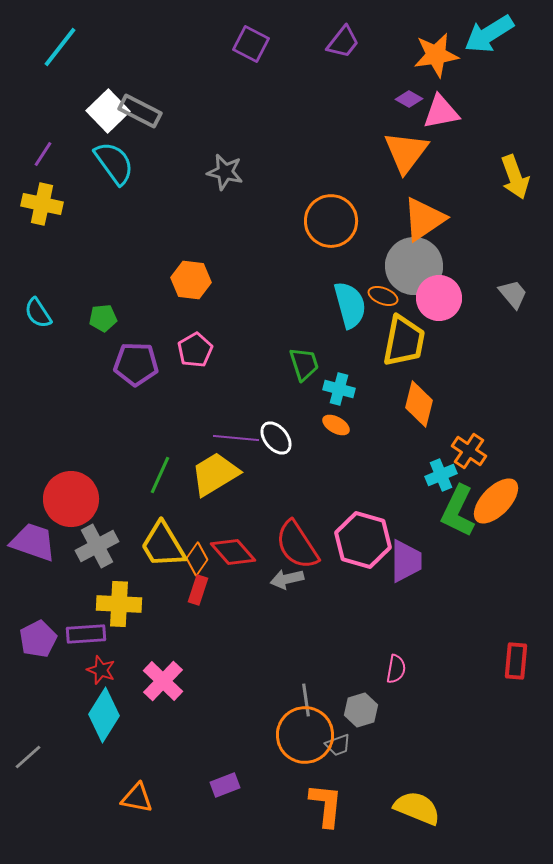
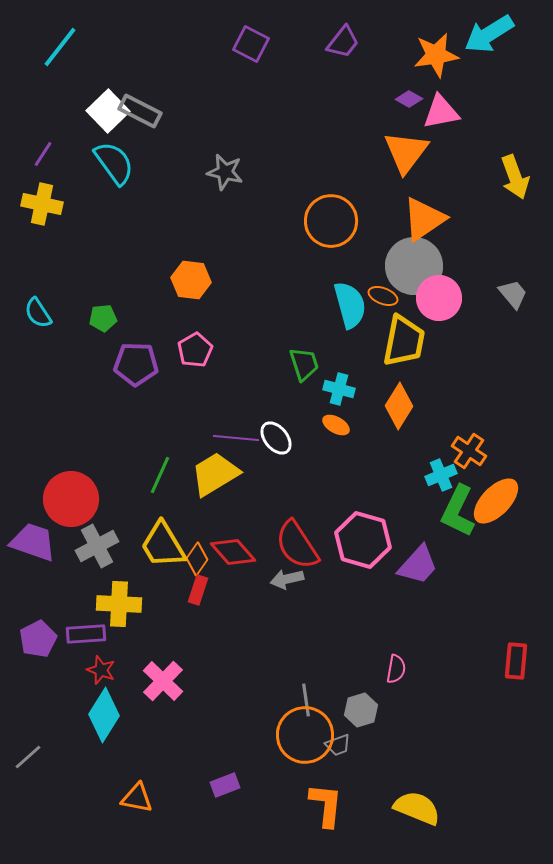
orange diamond at (419, 404): moved 20 px left, 2 px down; rotated 18 degrees clockwise
purple trapezoid at (406, 561): moved 12 px right, 4 px down; rotated 42 degrees clockwise
